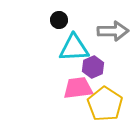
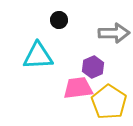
gray arrow: moved 1 px right, 2 px down
cyan triangle: moved 36 px left, 8 px down
yellow pentagon: moved 4 px right, 2 px up
